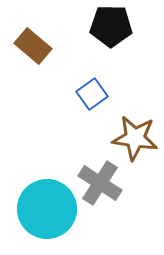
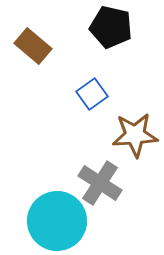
black pentagon: moved 1 px down; rotated 12 degrees clockwise
brown star: moved 3 px up; rotated 12 degrees counterclockwise
cyan circle: moved 10 px right, 12 px down
